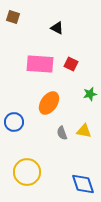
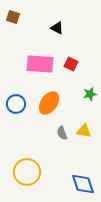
blue circle: moved 2 px right, 18 px up
